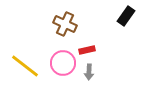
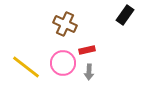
black rectangle: moved 1 px left, 1 px up
yellow line: moved 1 px right, 1 px down
